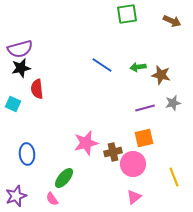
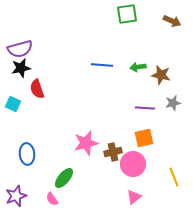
blue line: rotated 30 degrees counterclockwise
red semicircle: rotated 12 degrees counterclockwise
purple line: rotated 18 degrees clockwise
